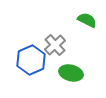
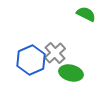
green semicircle: moved 1 px left, 6 px up
gray cross: moved 8 px down
